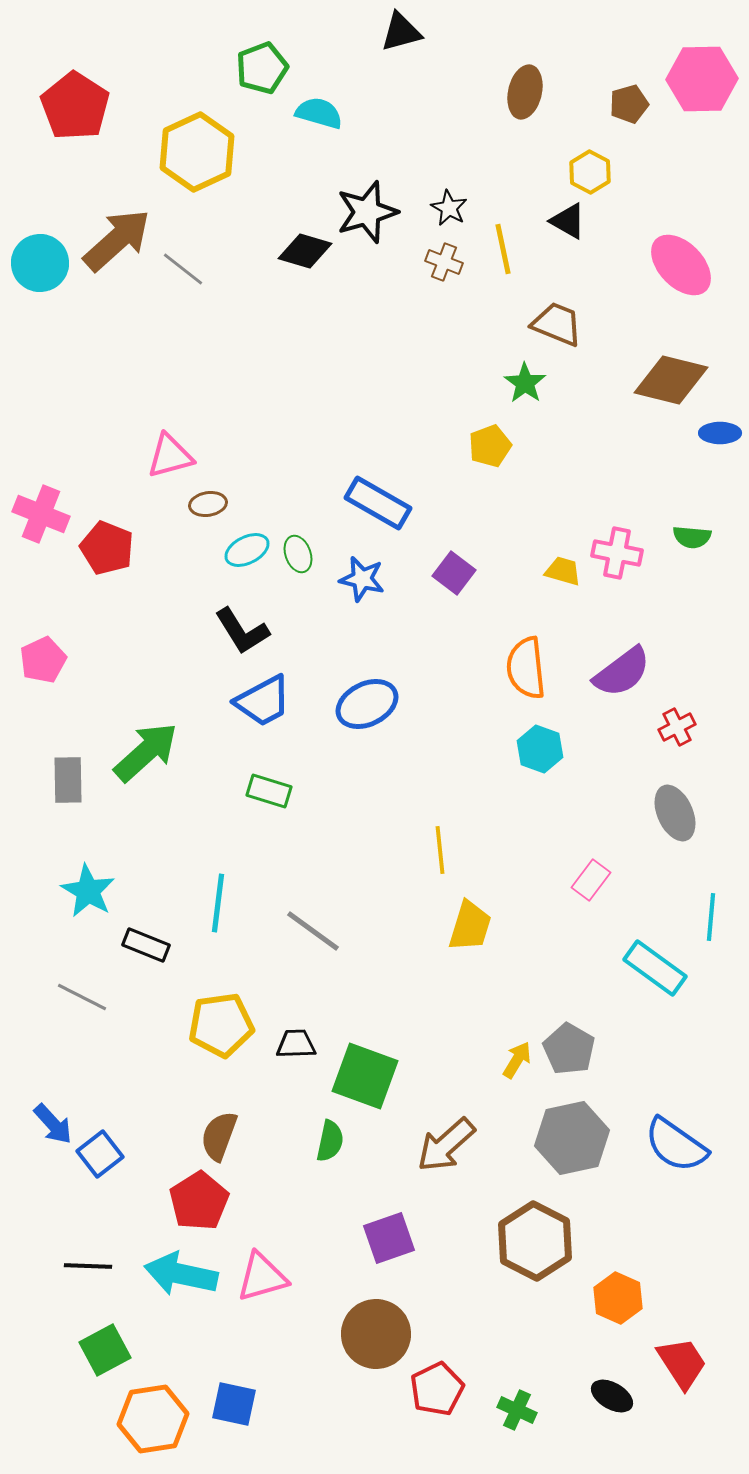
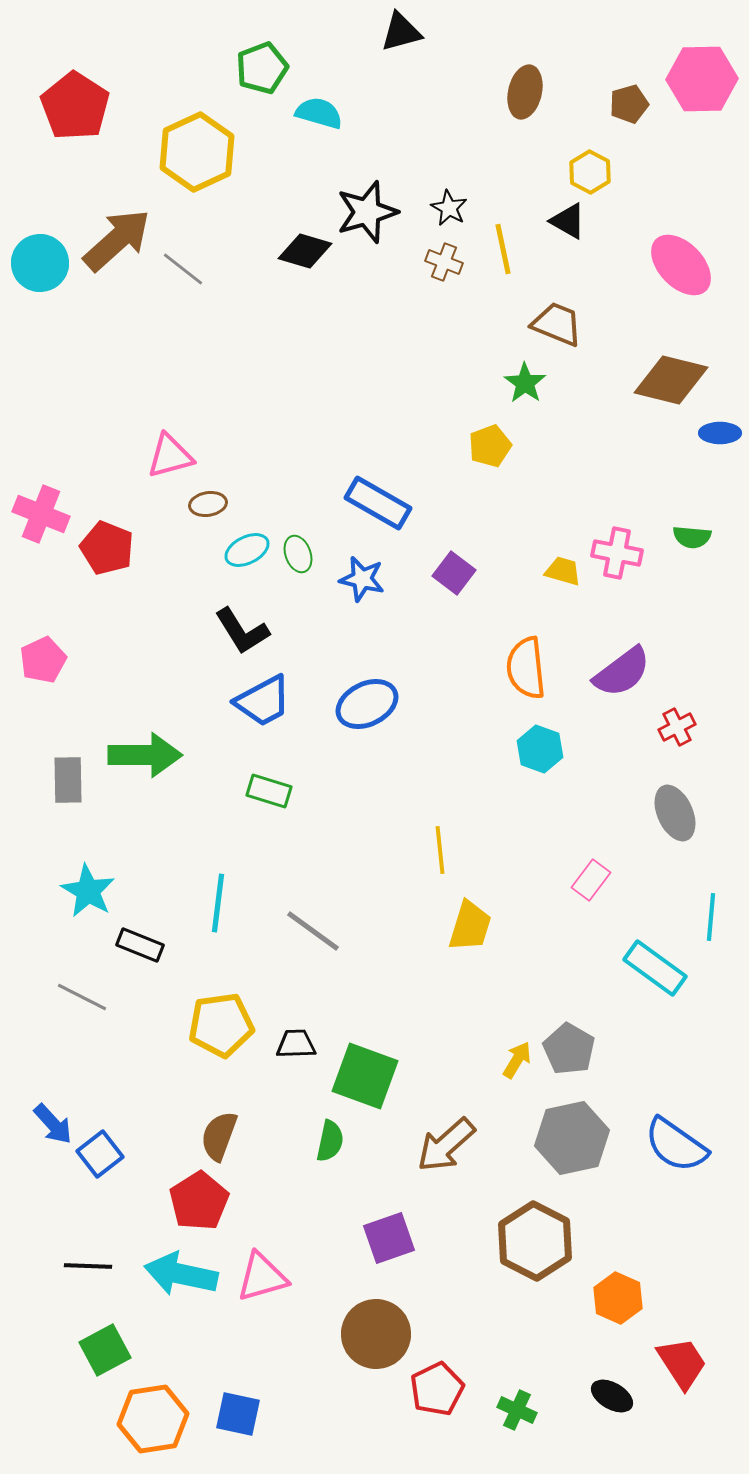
green arrow at (146, 752): moved 1 px left, 3 px down; rotated 42 degrees clockwise
black rectangle at (146, 945): moved 6 px left
blue square at (234, 1404): moved 4 px right, 10 px down
